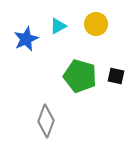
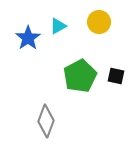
yellow circle: moved 3 px right, 2 px up
blue star: moved 2 px right, 1 px up; rotated 10 degrees counterclockwise
green pentagon: rotated 28 degrees clockwise
